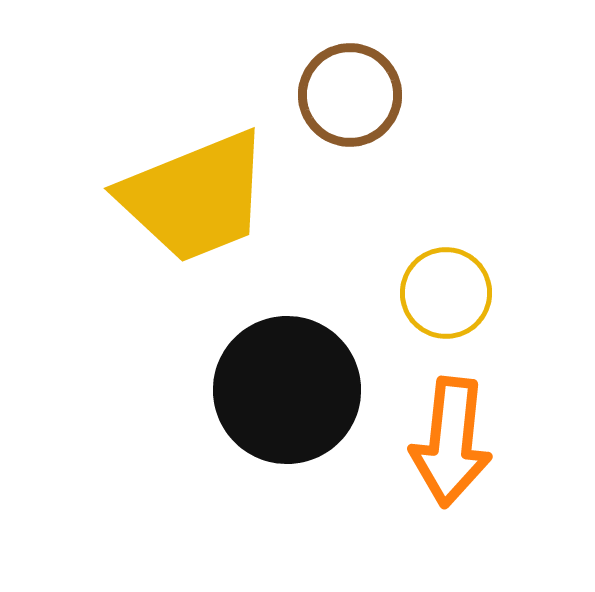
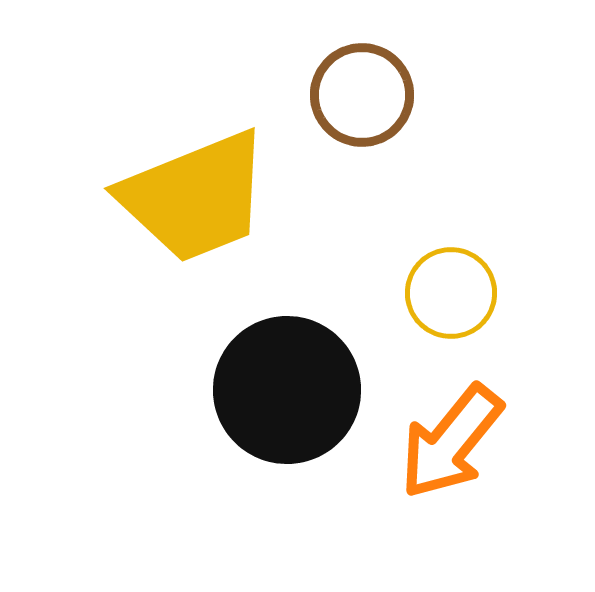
brown circle: moved 12 px right
yellow circle: moved 5 px right
orange arrow: rotated 33 degrees clockwise
